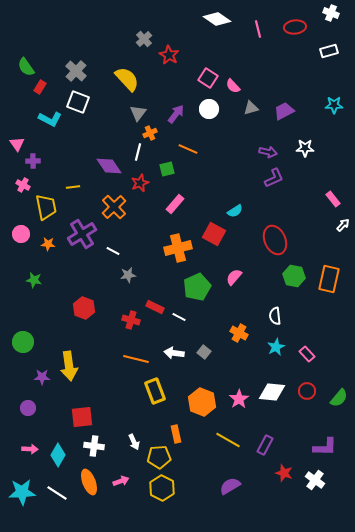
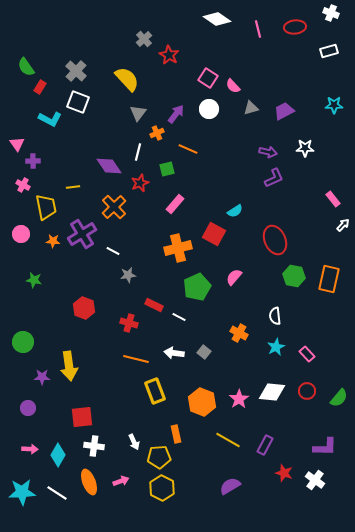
orange cross at (150, 133): moved 7 px right
orange star at (48, 244): moved 5 px right, 3 px up
red rectangle at (155, 307): moved 1 px left, 2 px up
red cross at (131, 320): moved 2 px left, 3 px down
